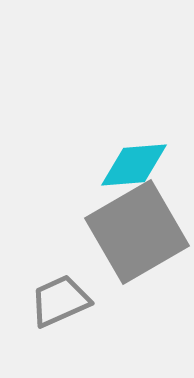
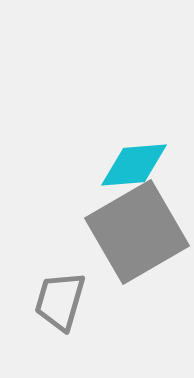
gray trapezoid: rotated 50 degrees counterclockwise
